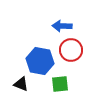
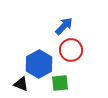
blue arrow: moved 2 px right; rotated 132 degrees clockwise
blue hexagon: moved 1 px left, 3 px down; rotated 20 degrees clockwise
green square: moved 1 px up
